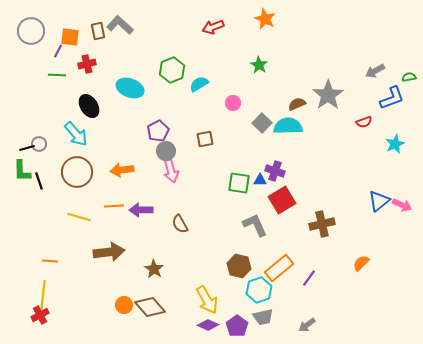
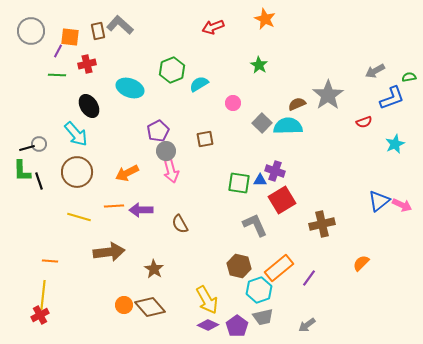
orange arrow at (122, 170): moved 5 px right, 3 px down; rotated 20 degrees counterclockwise
